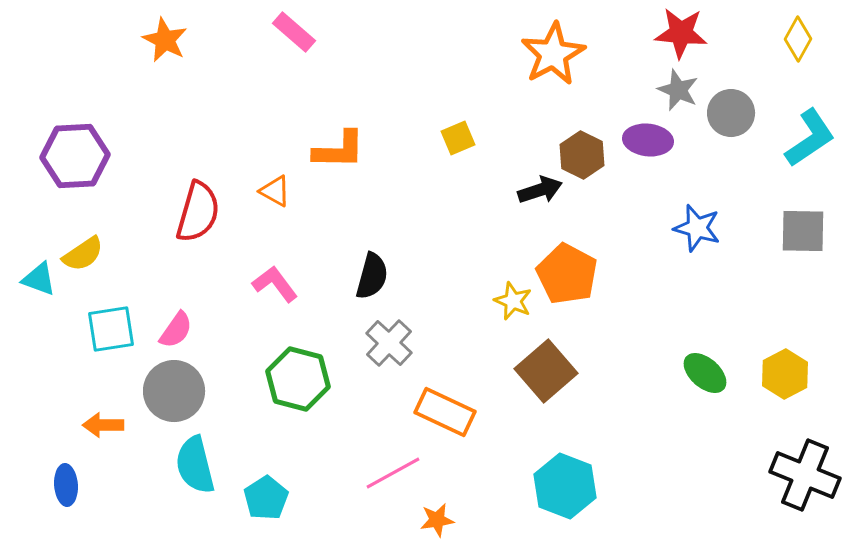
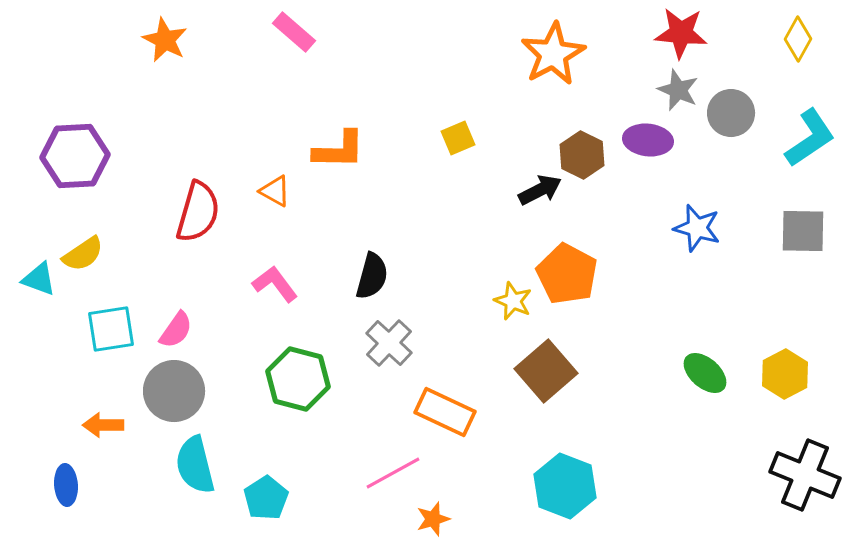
black arrow at (540, 190): rotated 9 degrees counterclockwise
orange star at (437, 520): moved 4 px left, 1 px up; rotated 8 degrees counterclockwise
